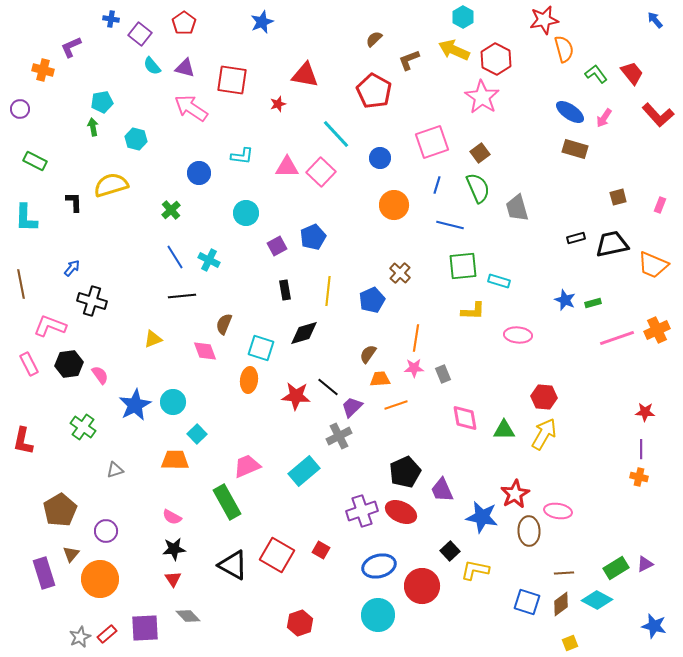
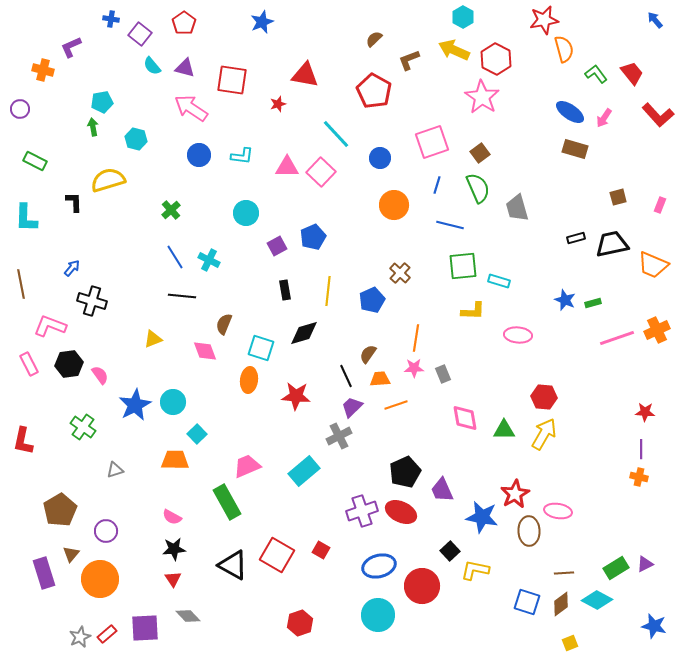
blue circle at (199, 173): moved 18 px up
yellow semicircle at (111, 185): moved 3 px left, 5 px up
black line at (182, 296): rotated 12 degrees clockwise
black line at (328, 387): moved 18 px right, 11 px up; rotated 25 degrees clockwise
